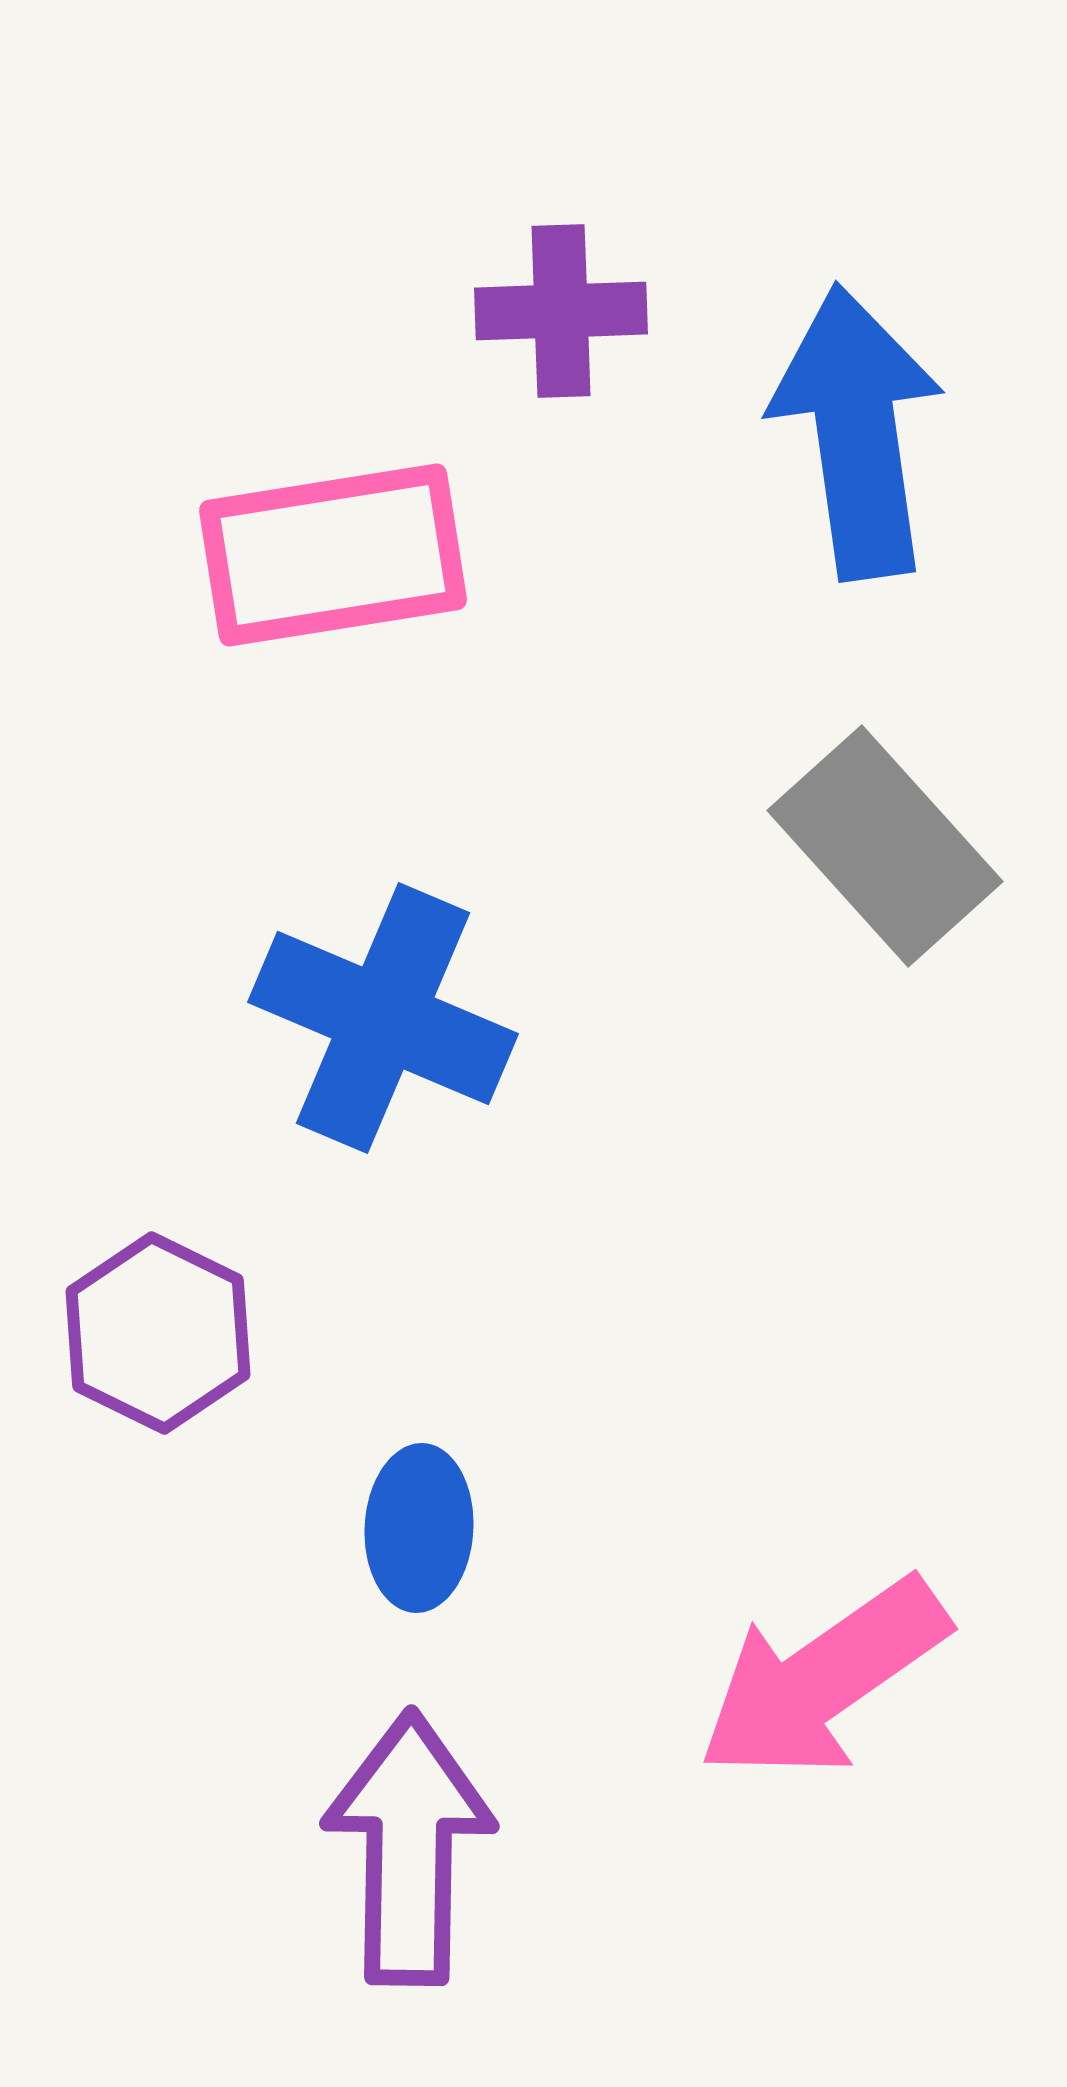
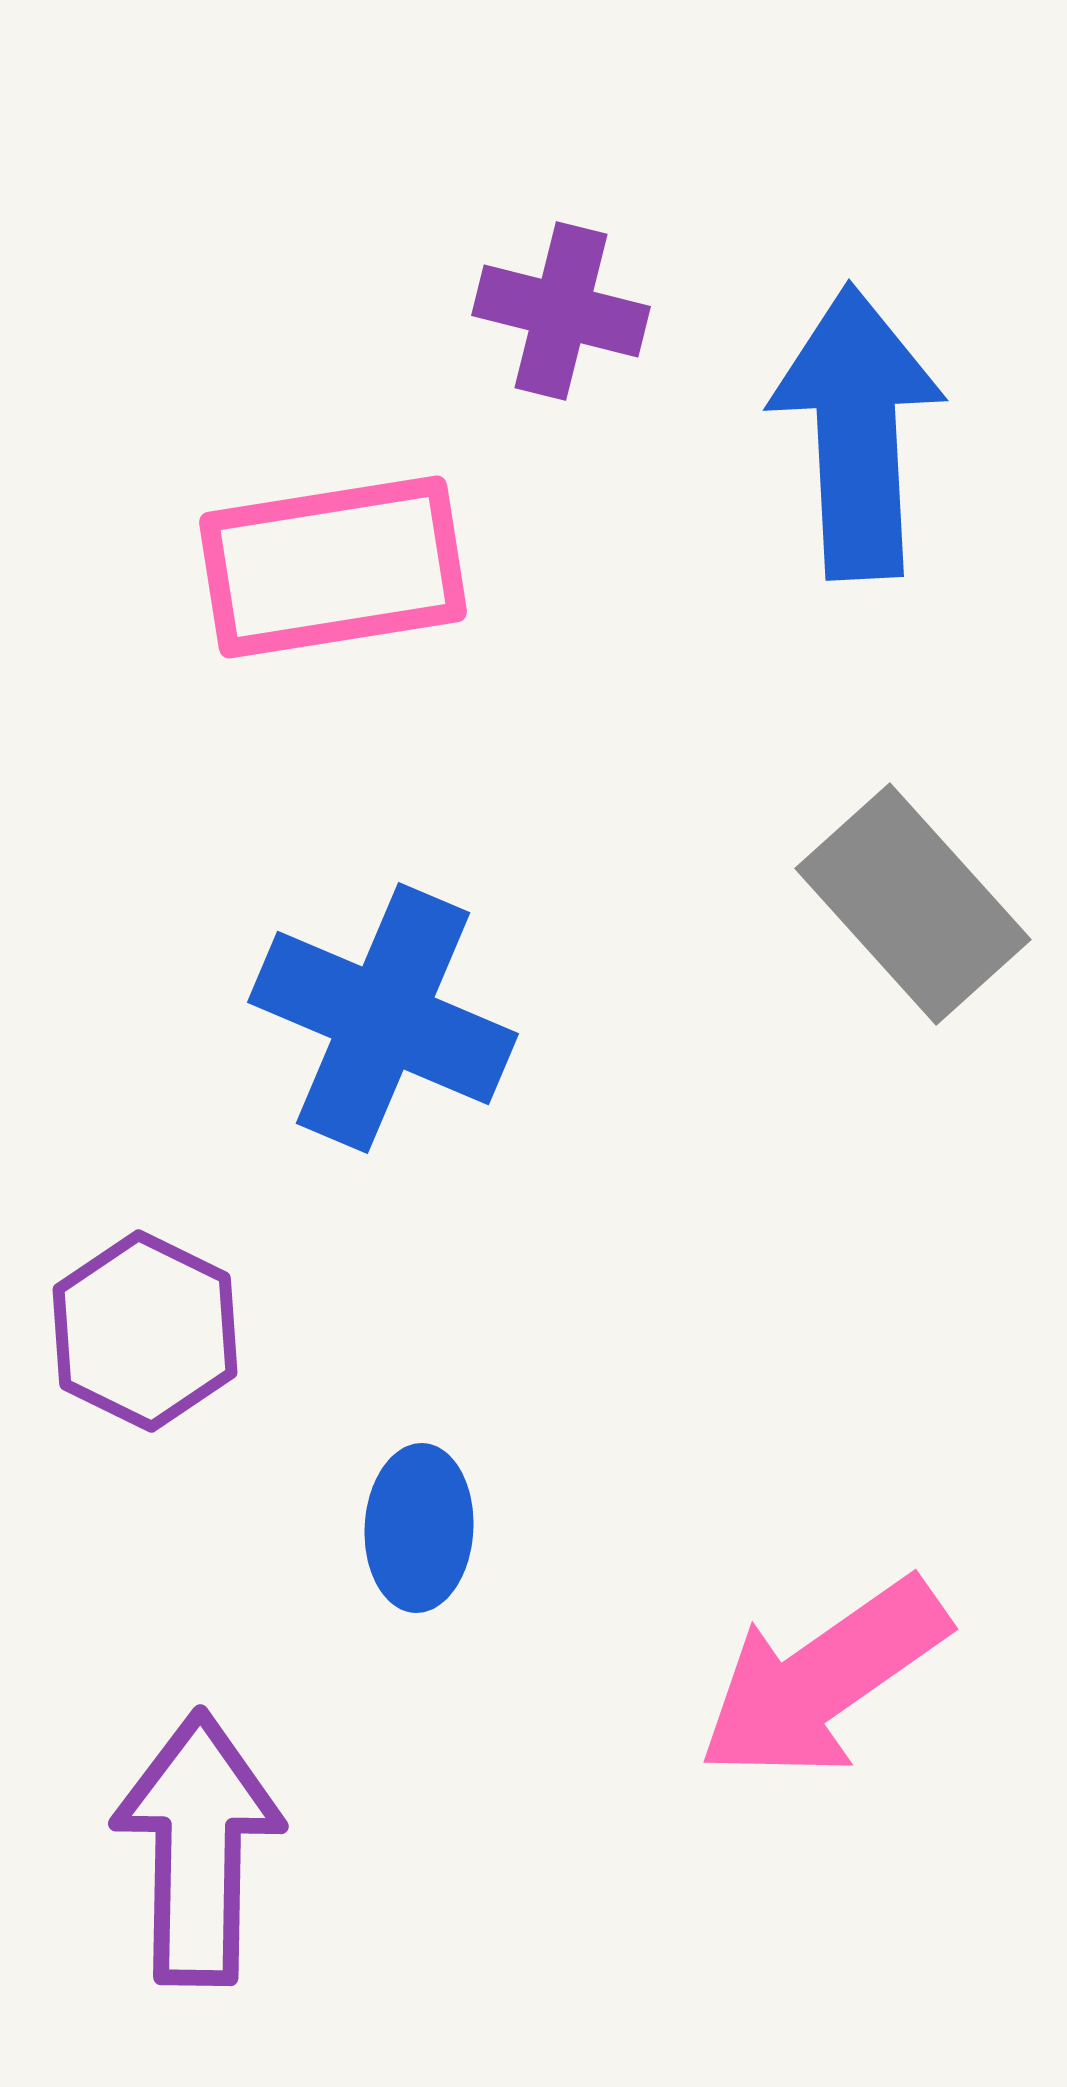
purple cross: rotated 16 degrees clockwise
blue arrow: rotated 5 degrees clockwise
pink rectangle: moved 12 px down
gray rectangle: moved 28 px right, 58 px down
purple hexagon: moved 13 px left, 2 px up
purple arrow: moved 211 px left
